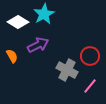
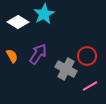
purple arrow: moved 9 px down; rotated 30 degrees counterclockwise
red circle: moved 3 px left
gray cross: moved 1 px left, 1 px up
pink line: rotated 21 degrees clockwise
